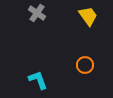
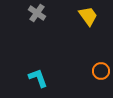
orange circle: moved 16 px right, 6 px down
cyan L-shape: moved 2 px up
